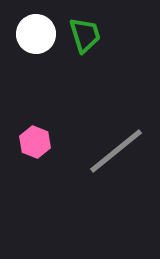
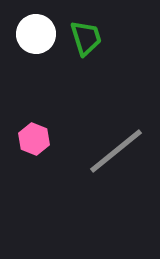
green trapezoid: moved 1 px right, 3 px down
pink hexagon: moved 1 px left, 3 px up
